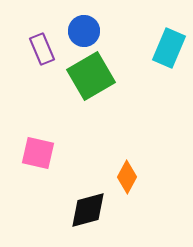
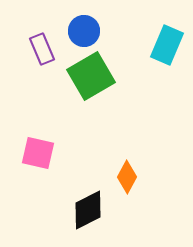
cyan rectangle: moved 2 px left, 3 px up
black diamond: rotated 12 degrees counterclockwise
